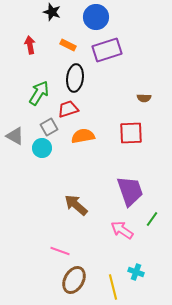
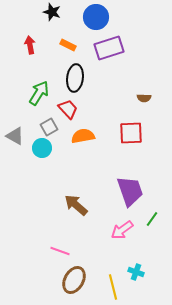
purple rectangle: moved 2 px right, 2 px up
red trapezoid: rotated 65 degrees clockwise
pink arrow: rotated 70 degrees counterclockwise
